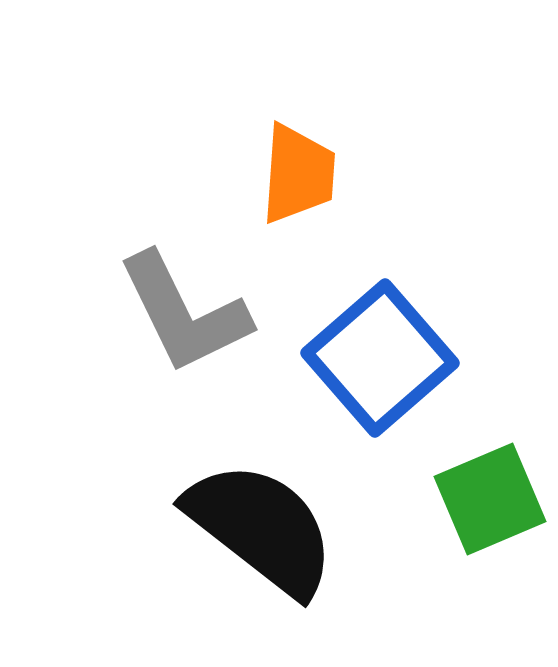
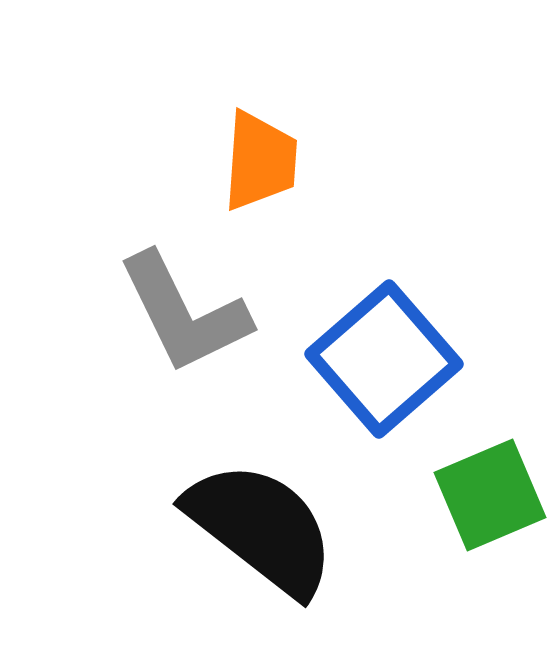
orange trapezoid: moved 38 px left, 13 px up
blue square: moved 4 px right, 1 px down
green square: moved 4 px up
